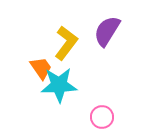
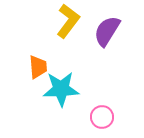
yellow L-shape: moved 2 px right, 22 px up
orange trapezoid: moved 3 px left, 1 px up; rotated 30 degrees clockwise
cyan star: moved 2 px right, 4 px down
